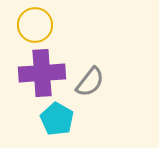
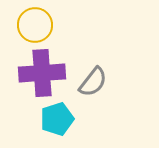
gray semicircle: moved 3 px right
cyan pentagon: rotated 24 degrees clockwise
